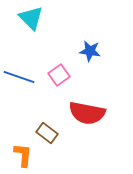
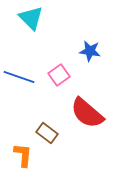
red semicircle: rotated 30 degrees clockwise
